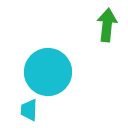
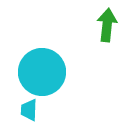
cyan circle: moved 6 px left
